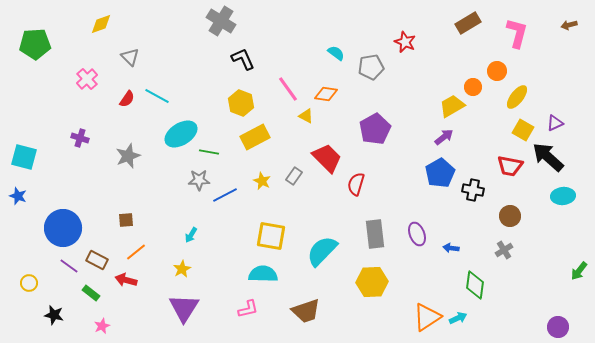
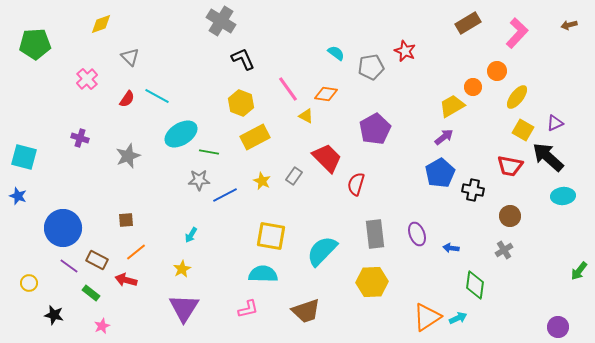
pink L-shape at (517, 33): rotated 28 degrees clockwise
red star at (405, 42): moved 9 px down
